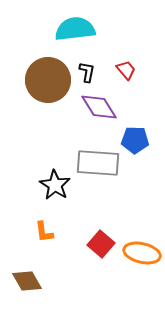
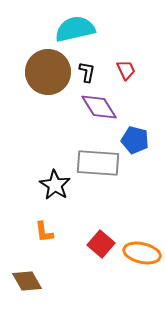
cyan semicircle: rotated 6 degrees counterclockwise
red trapezoid: rotated 15 degrees clockwise
brown circle: moved 8 px up
blue pentagon: rotated 12 degrees clockwise
